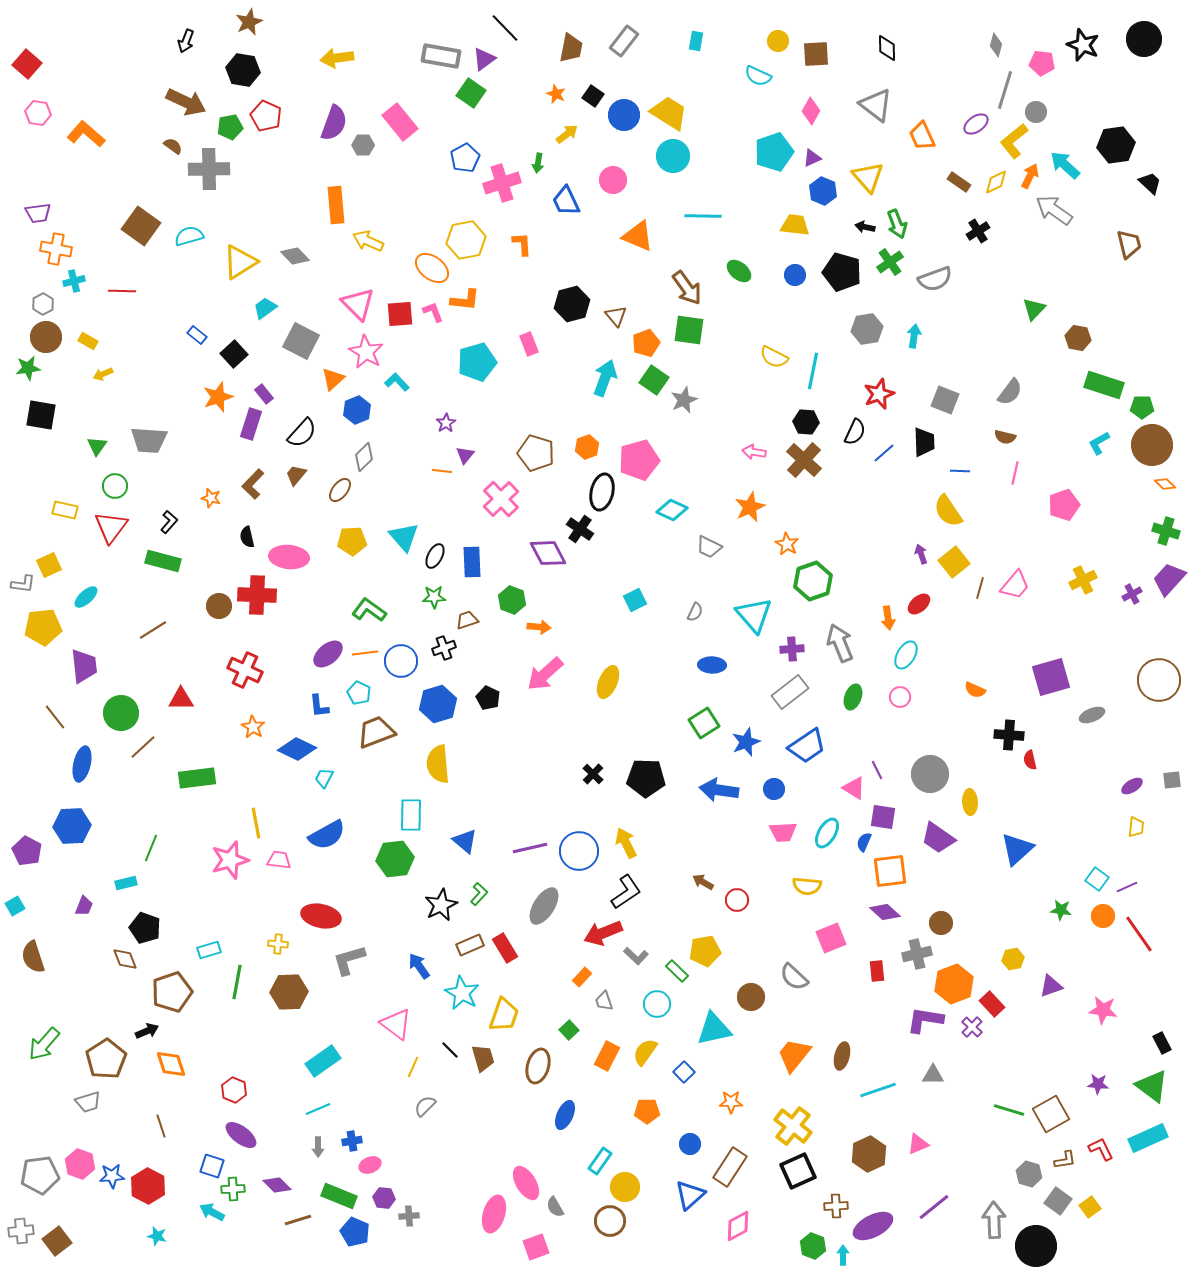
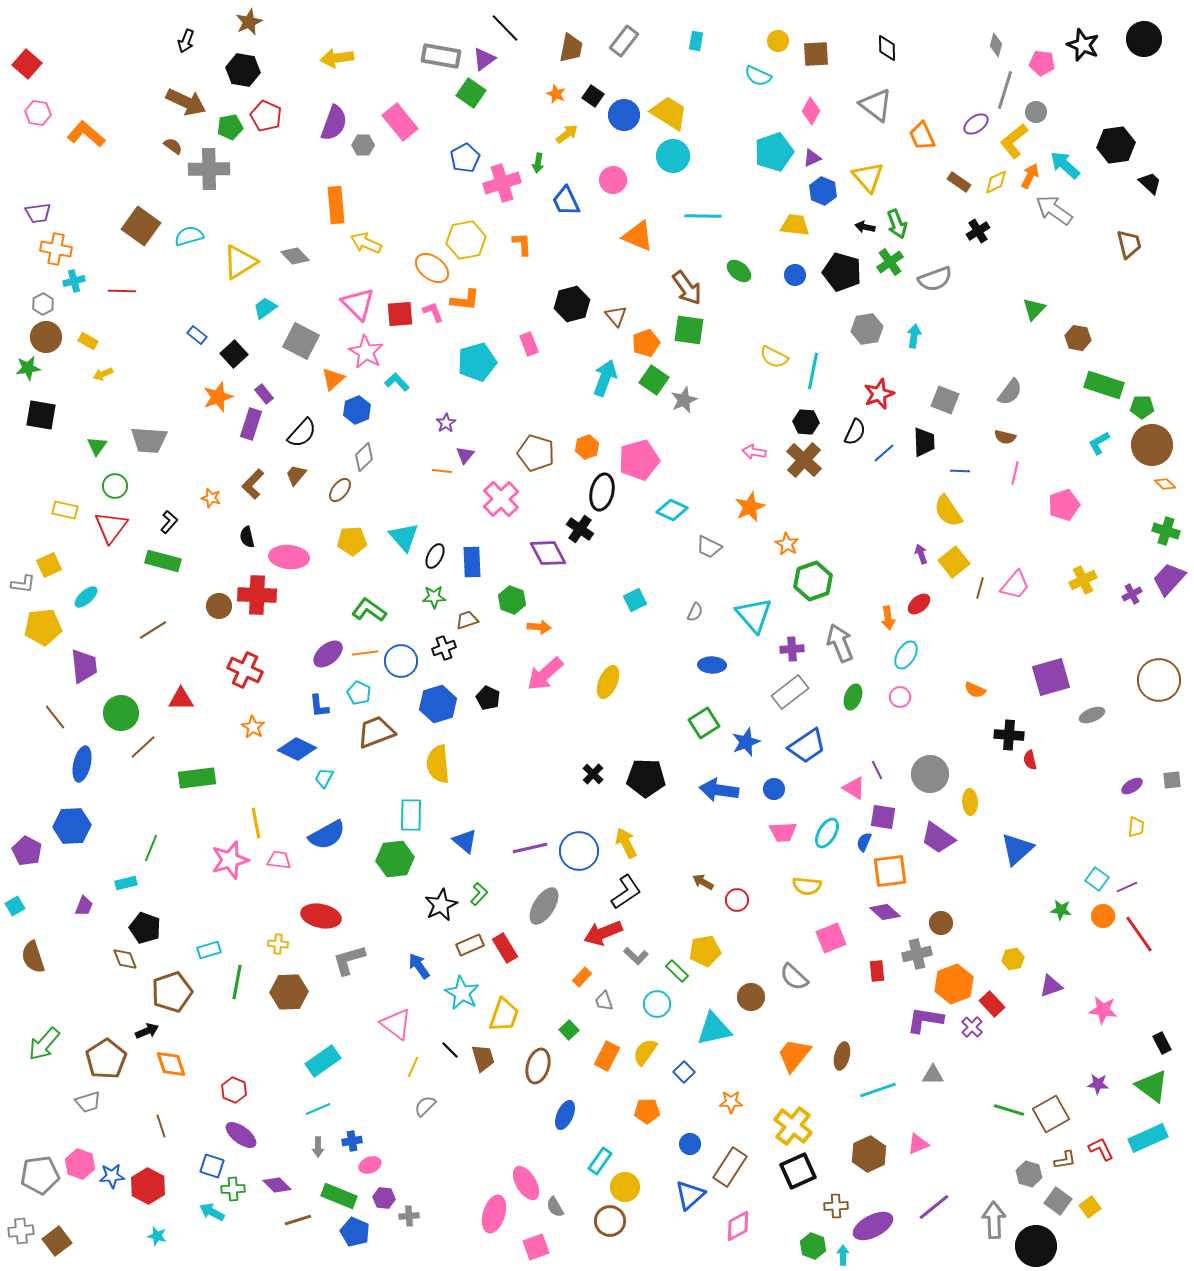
yellow arrow at (368, 241): moved 2 px left, 2 px down
